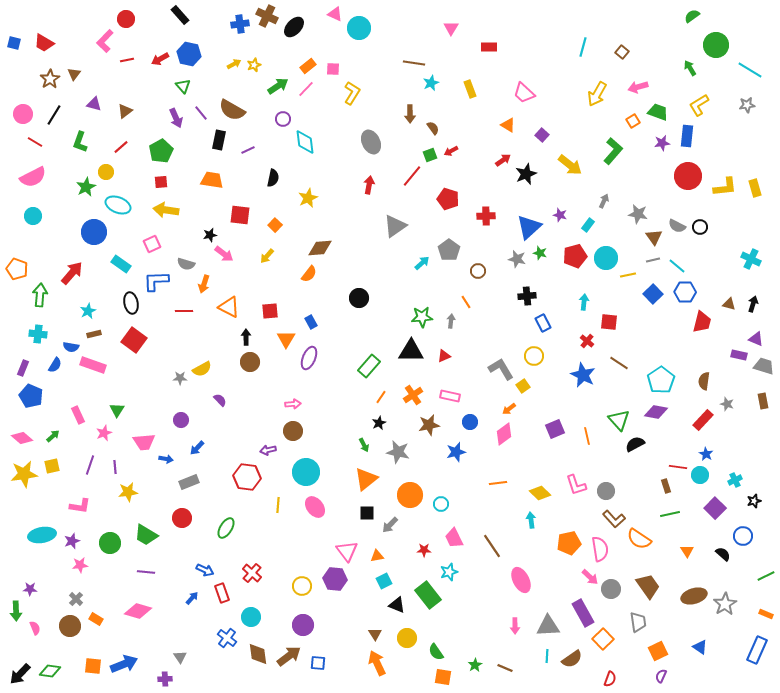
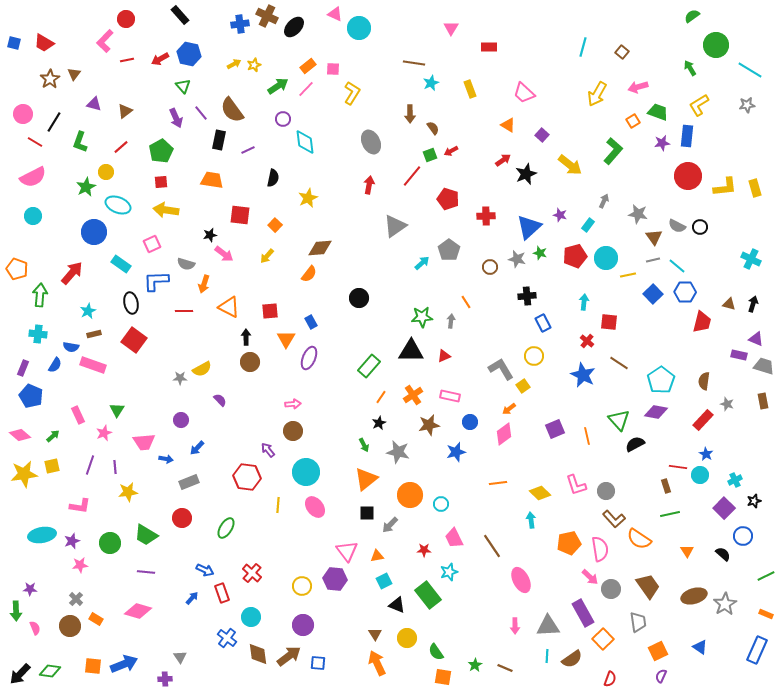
brown semicircle at (232, 110): rotated 24 degrees clockwise
black line at (54, 115): moved 7 px down
brown circle at (478, 271): moved 12 px right, 4 px up
pink diamond at (22, 438): moved 2 px left, 3 px up
purple arrow at (268, 450): rotated 63 degrees clockwise
purple square at (715, 508): moved 9 px right
